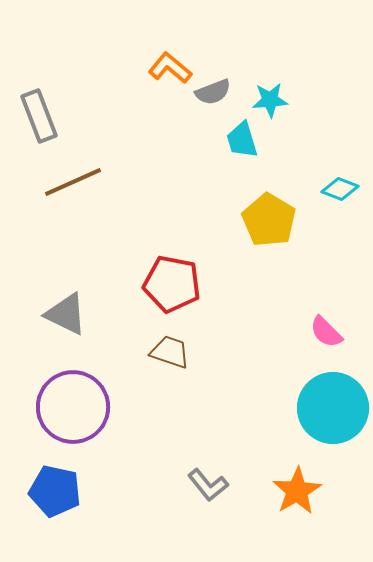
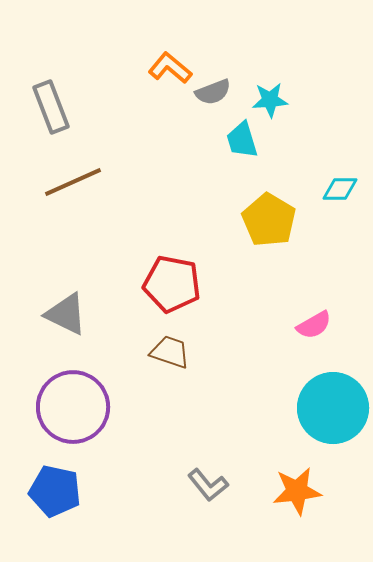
gray rectangle: moved 12 px right, 9 px up
cyan diamond: rotated 21 degrees counterclockwise
pink semicircle: moved 12 px left, 7 px up; rotated 75 degrees counterclockwise
orange star: rotated 24 degrees clockwise
